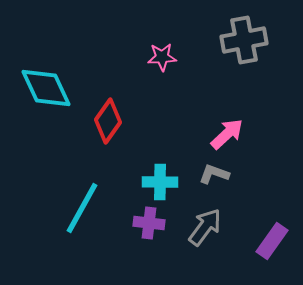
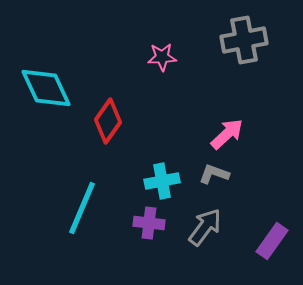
cyan cross: moved 2 px right, 1 px up; rotated 12 degrees counterclockwise
cyan line: rotated 6 degrees counterclockwise
